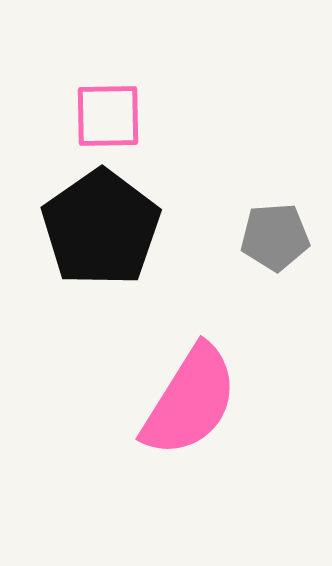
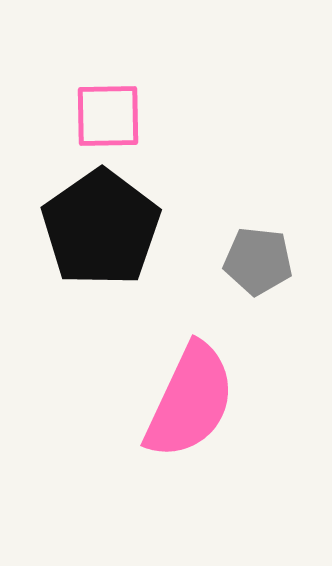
gray pentagon: moved 17 px left, 24 px down; rotated 10 degrees clockwise
pink semicircle: rotated 7 degrees counterclockwise
